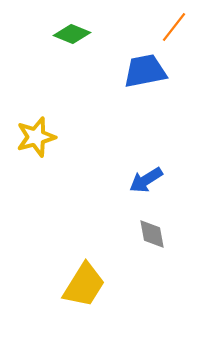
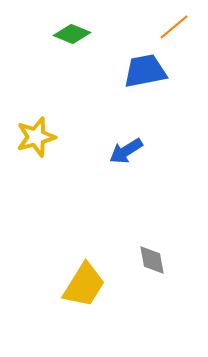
orange line: rotated 12 degrees clockwise
blue arrow: moved 20 px left, 29 px up
gray diamond: moved 26 px down
